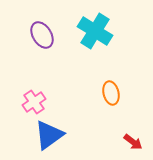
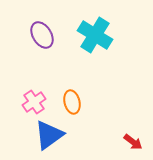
cyan cross: moved 4 px down
orange ellipse: moved 39 px left, 9 px down
